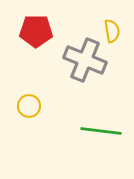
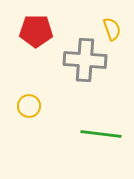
yellow semicircle: moved 2 px up; rotated 10 degrees counterclockwise
gray cross: rotated 18 degrees counterclockwise
green line: moved 3 px down
